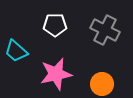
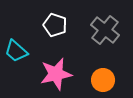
white pentagon: rotated 20 degrees clockwise
gray cross: rotated 12 degrees clockwise
orange circle: moved 1 px right, 4 px up
